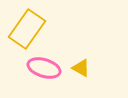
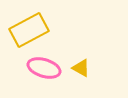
yellow rectangle: moved 2 px right, 1 px down; rotated 27 degrees clockwise
